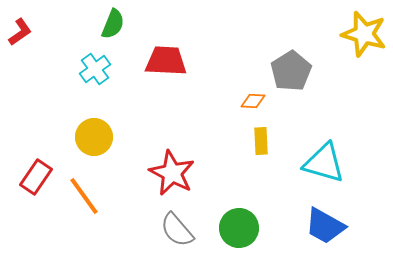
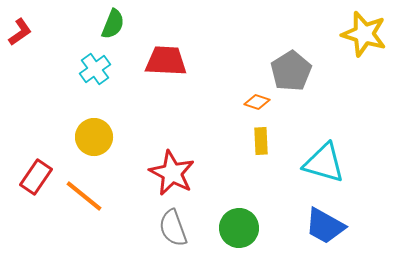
orange diamond: moved 4 px right, 1 px down; rotated 15 degrees clockwise
orange line: rotated 15 degrees counterclockwise
gray semicircle: moved 4 px left, 2 px up; rotated 21 degrees clockwise
